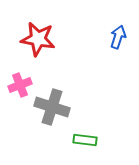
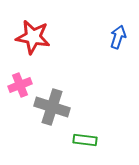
red star: moved 5 px left, 2 px up
